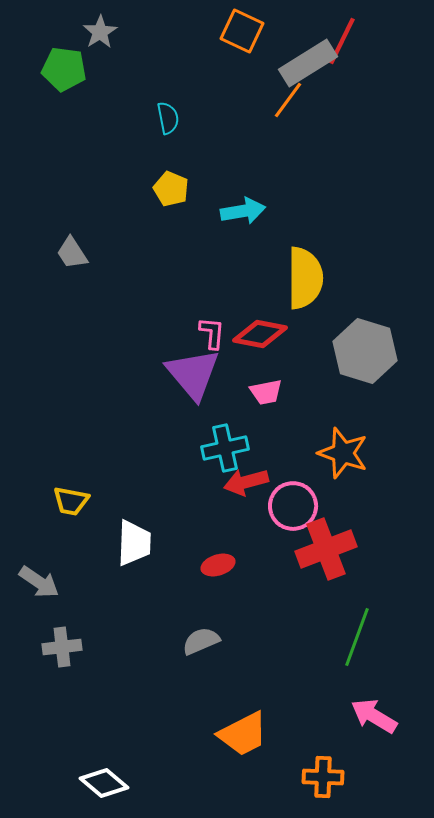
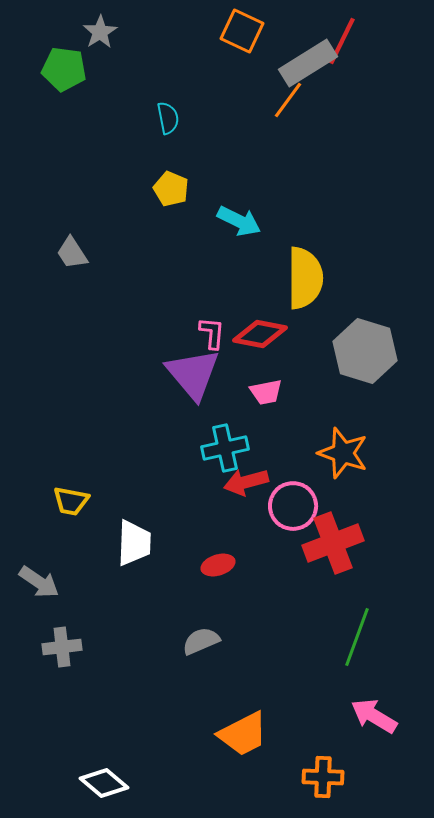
cyan arrow: moved 4 px left, 10 px down; rotated 36 degrees clockwise
red cross: moved 7 px right, 6 px up
